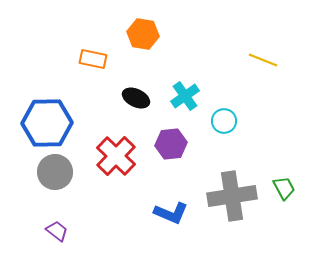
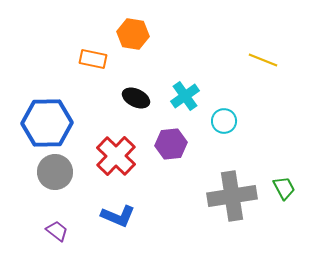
orange hexagon: moved 10 px left
blue L-shape: moved 53 px left, 3 px down
